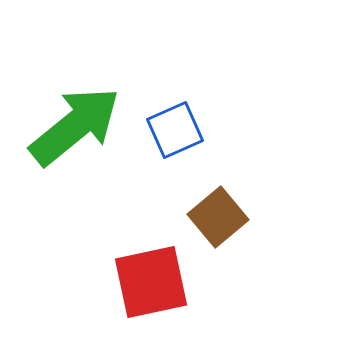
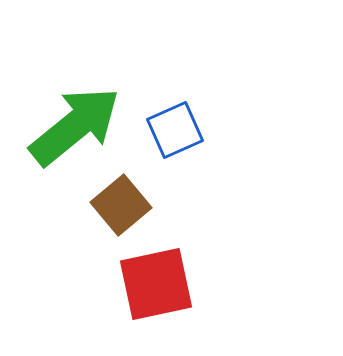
brown square: moved 97 px left, 12 px up
red square: moved 5 px right, 2 px down
